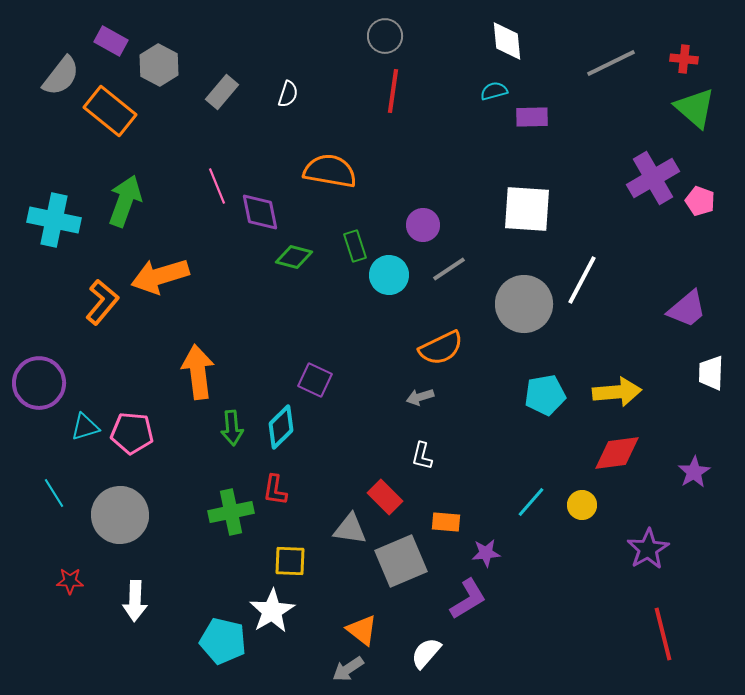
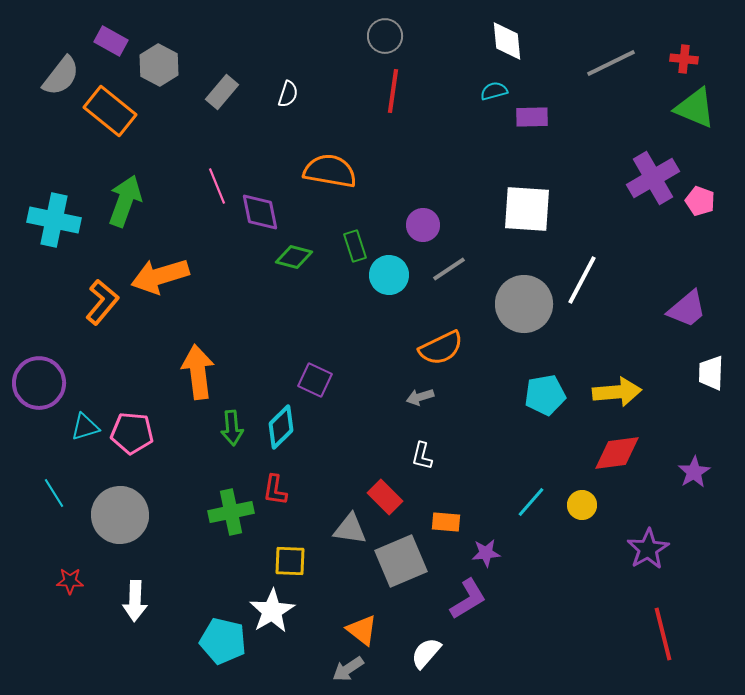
green triangle at (695, 108): rotated 18 degrees counterclockwise
